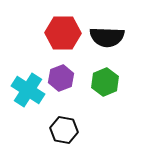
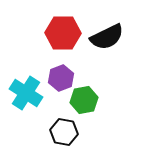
black semicircle: rotated 28 degrees counterclockwise
green hexagon: moved 21 px left, 18 px down; rotated 12 degrees clockwise
cyan cross: moved 2 px left, 3 px down
black hexagon: moved 2 px down
